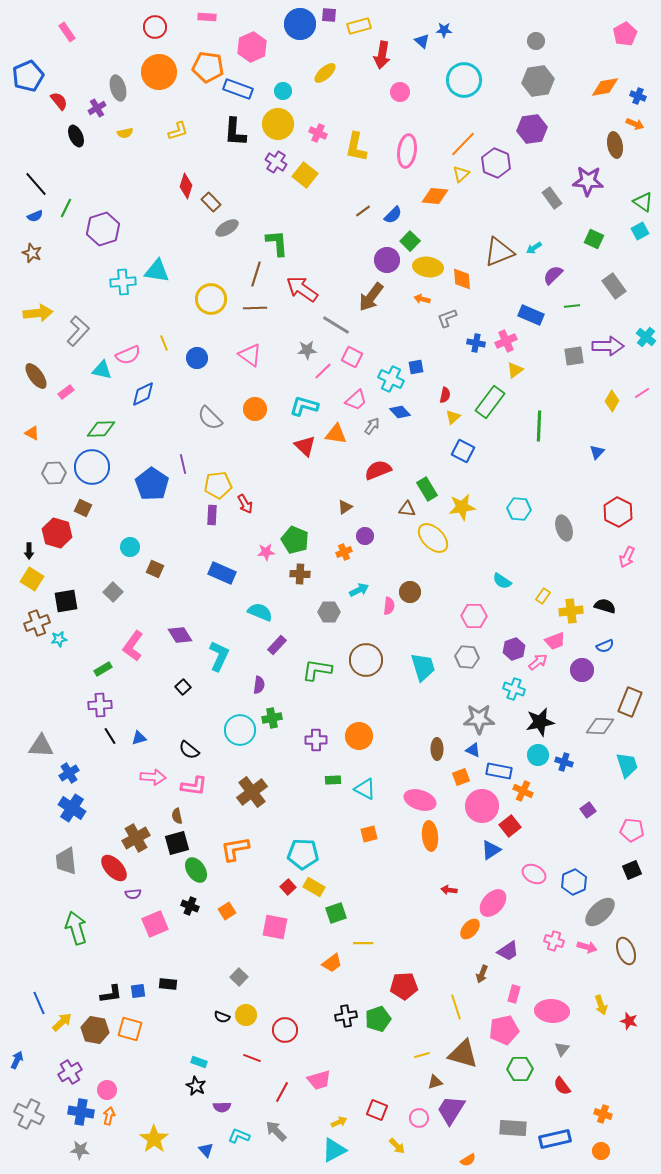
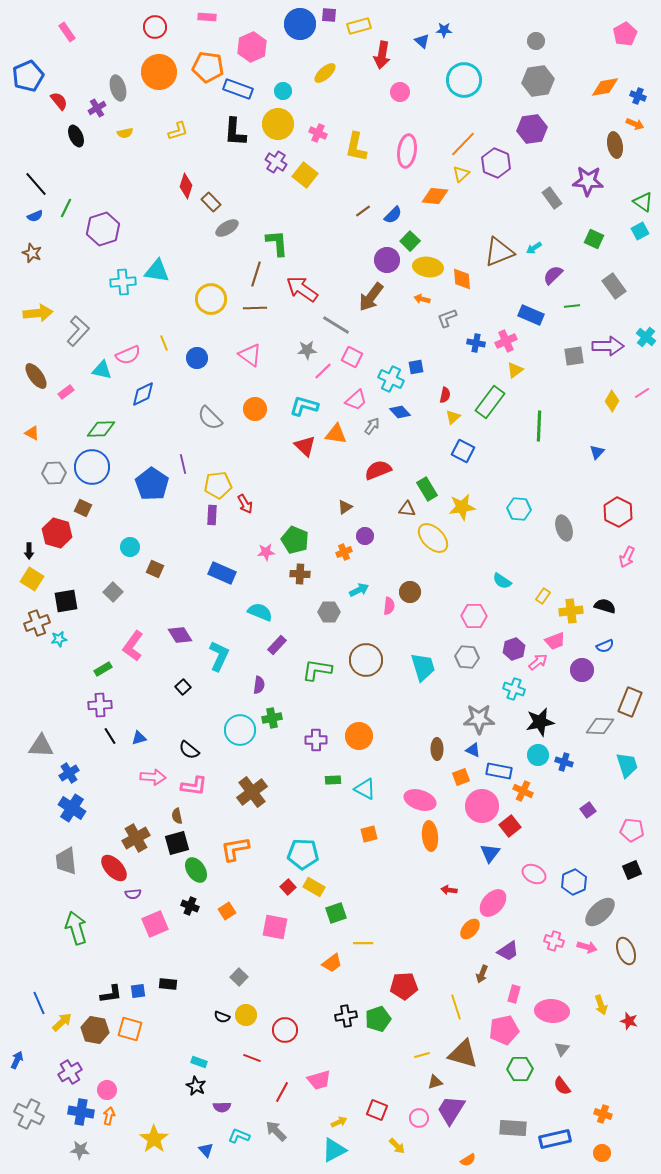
blue triangle at (491, 850): moved 1 px left, 3 px down; rotated 20 degrees counterclockwise
orange circle at (601, 1151): moved 1 px right, 2 px down
